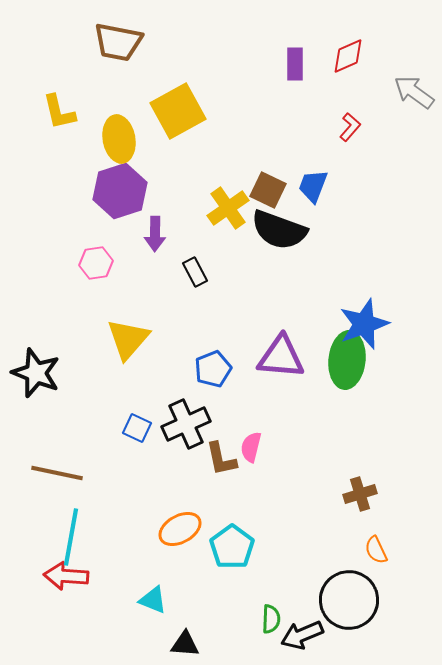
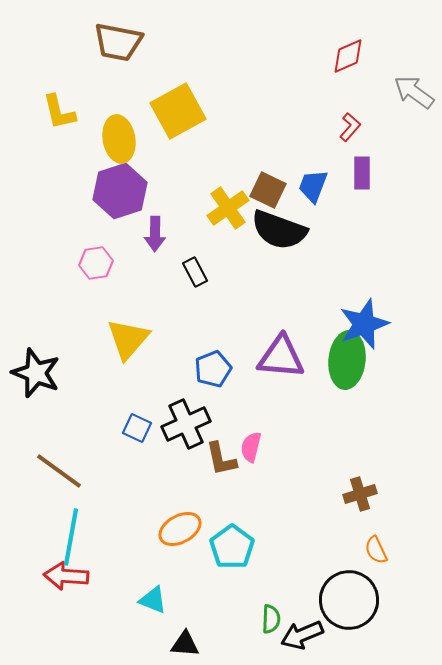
purple rectangle: moved 67 px right, 109 px down
brown line: moved 2 px right, 2 px up; rotated 24 degrees clockwise
